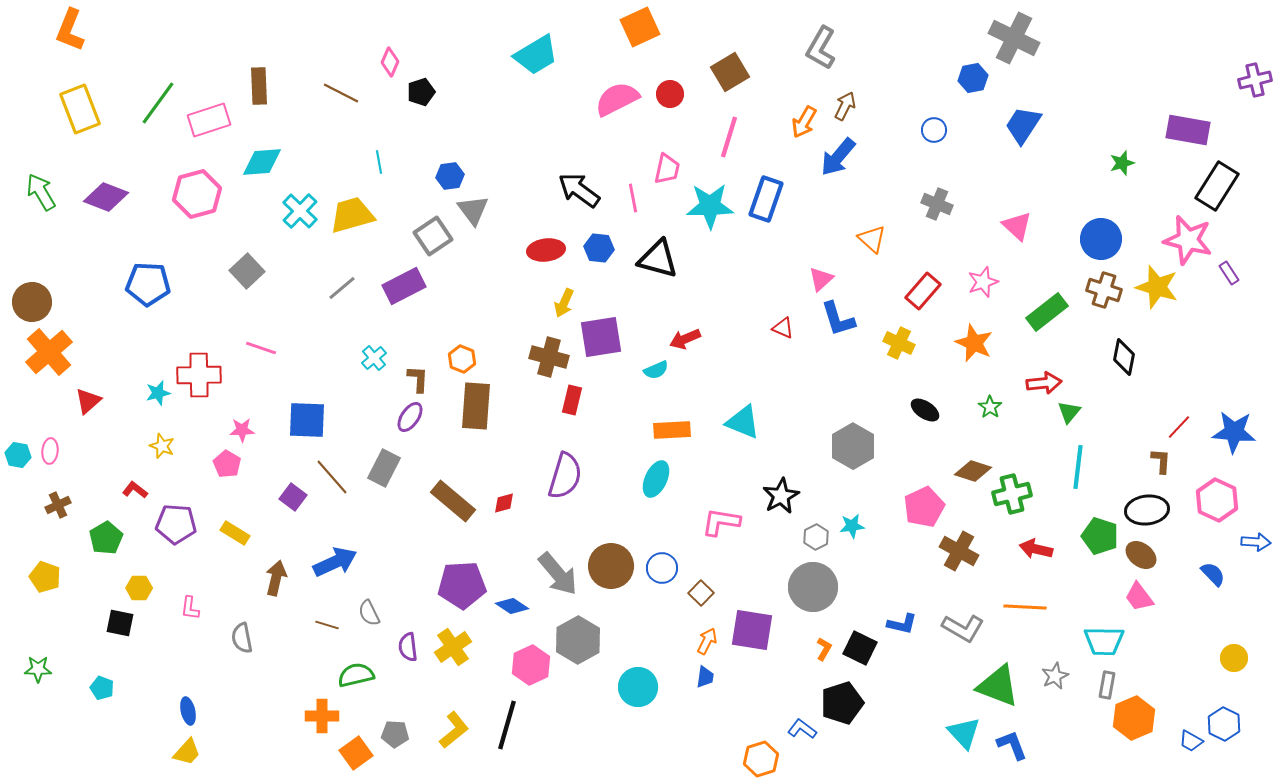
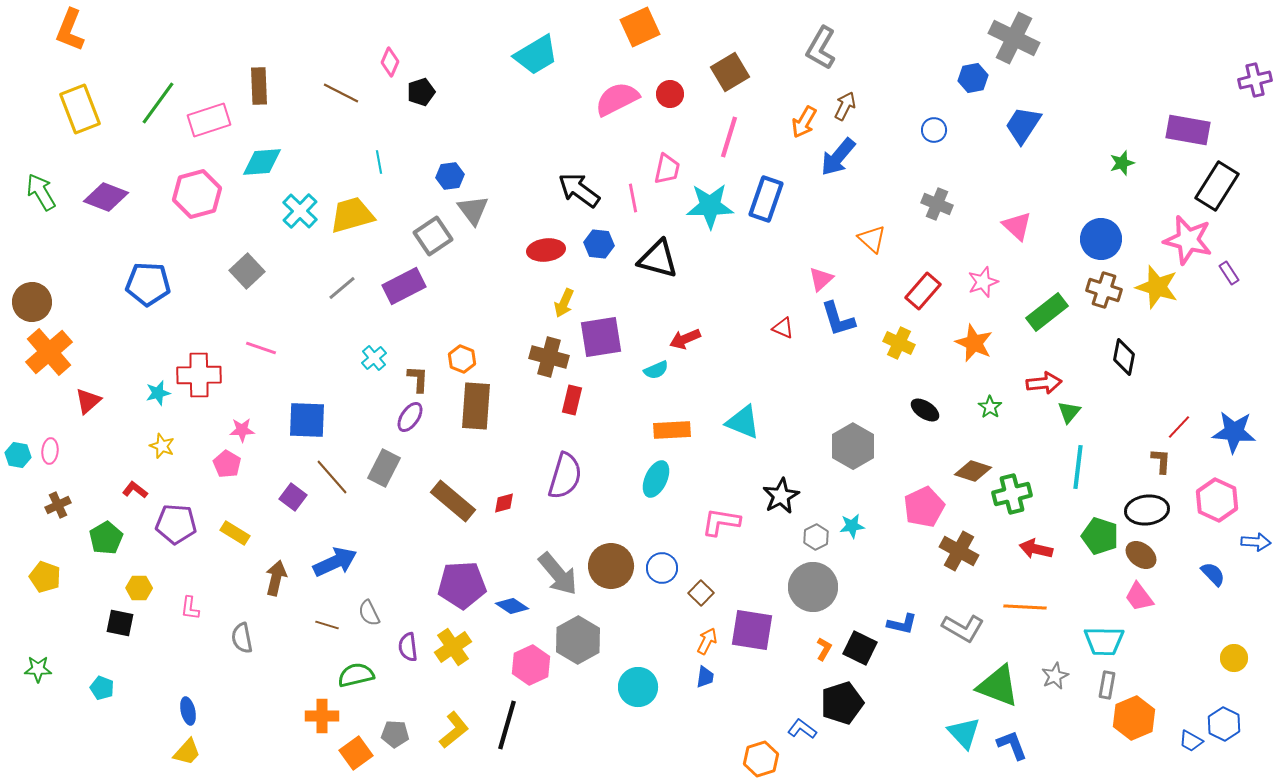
blue hexagon at (599, 248): moved 4 px up
